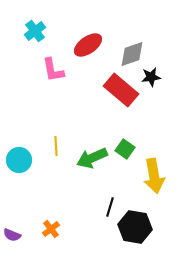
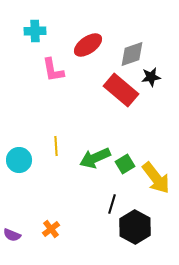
cyan cross: rotated 35 degrees clockwise
green square: moved 15 px down; rotated 24 degrees clockwise
green arrow: moved 3 px right
yellow arrow: moved 2 px right, 2 px down; rotated 28 degrees counterclockwise
black line: moved 2 px right, 3 px up
black hexagon: rotated 20 degrees clockwise
